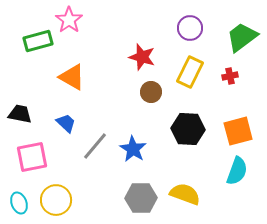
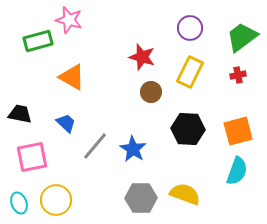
pink star: rotated 20 degrees counterclockwise
red cross: moved 8 px right, 1 px up
